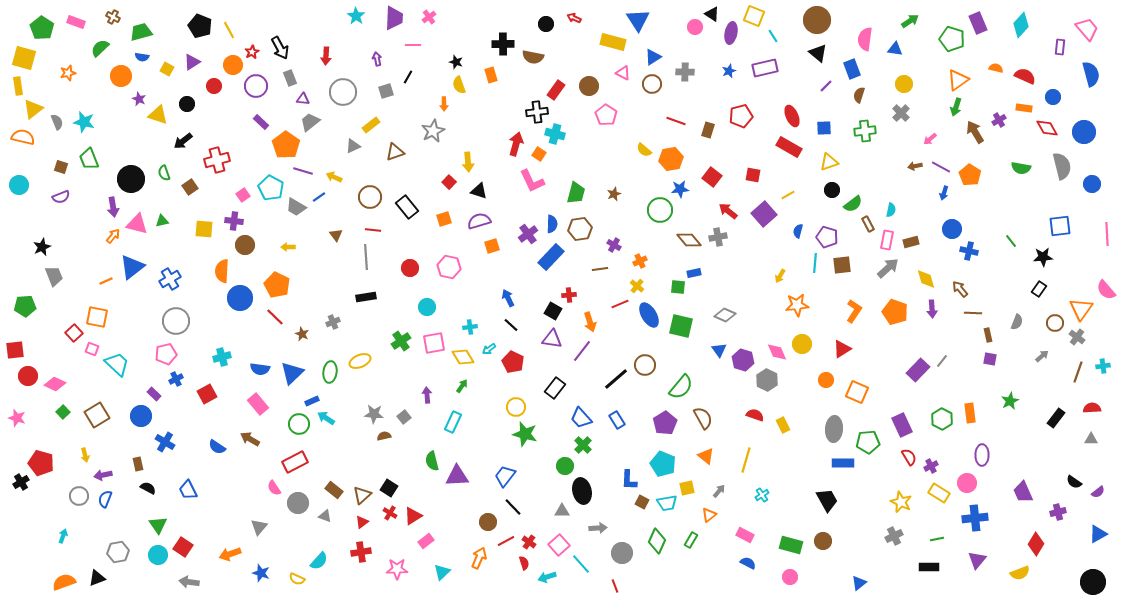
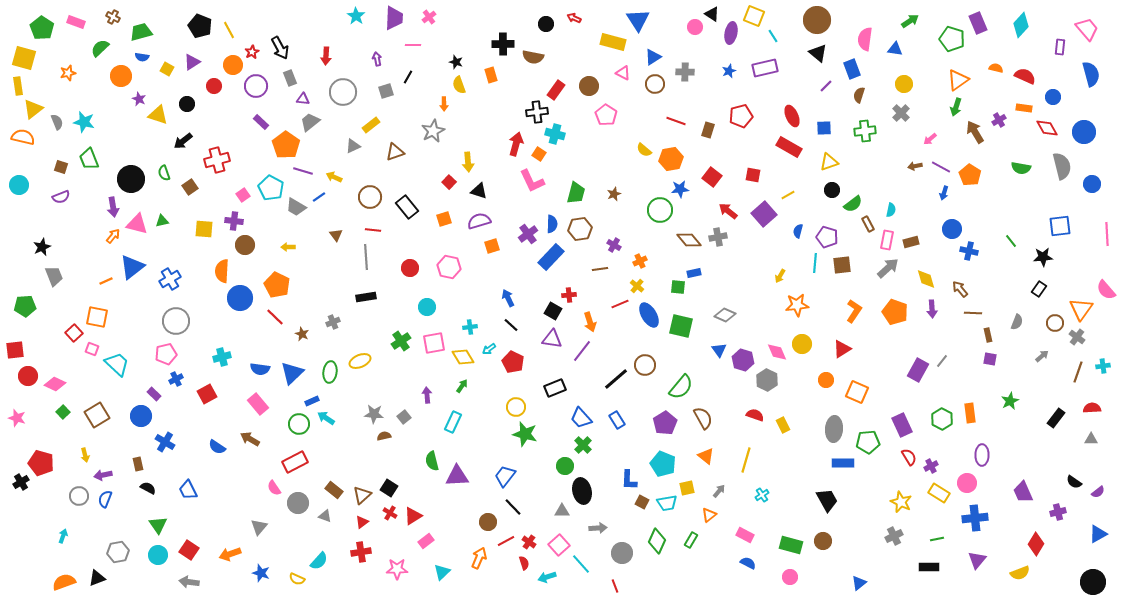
brown circle at (652, 84): moved 3 px right
purple rectangle at (918, 370): rotated 15 degrees counterclockwise
black rectangle at (555, 388): rotated 30 degrees clockwise
red square at (183, 547): moved 6 px right, 3 px down
